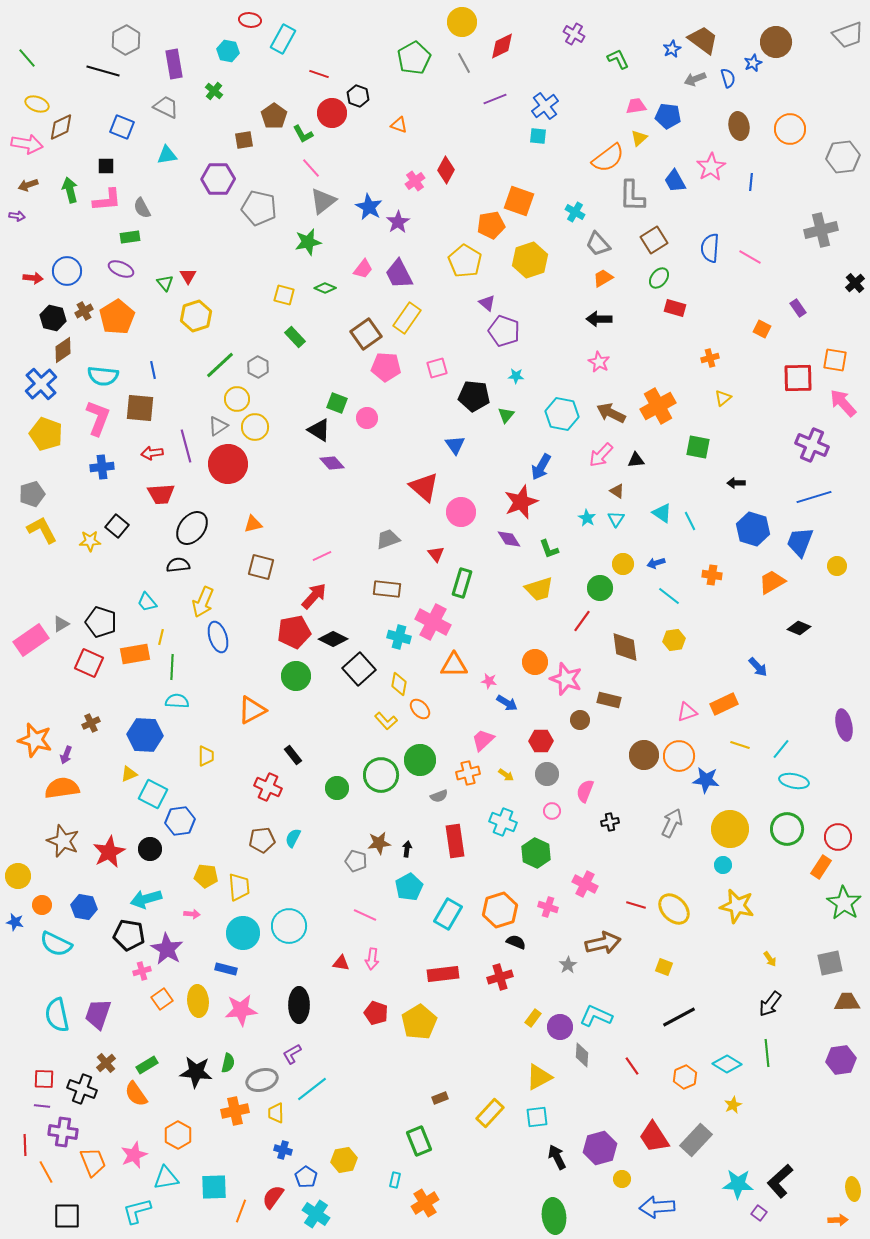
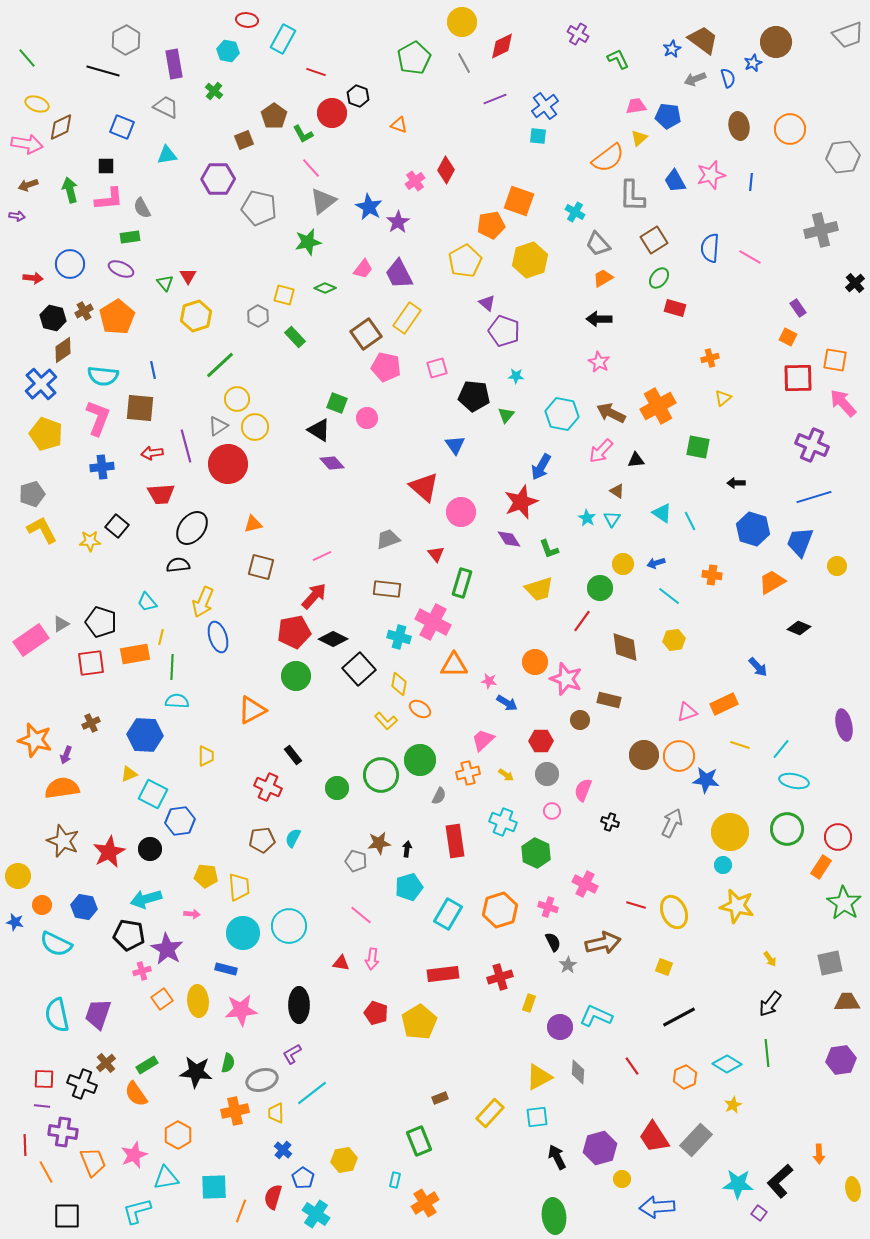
red ellipse at (250, 20): moved 3 px left
purple cross at (574, 34): moved 4 px right
red line at (319, 74): moved 3 px left, 2 px up
brown square at (244, 140): rotated 12 degrees counterclockwise
pink star at (711, 167): moved 8 px down; rotated 16 degrees clockwise
pink L-shape at (107, 200): moved 2 px right, 1 px up
yellow pentagon at (465, 261): rotated 12 degrees clockwise
blue circle at (67, 271): moved 3 px right, 7 px up
orange square at (762, 329): moved 26 px right, 8 px down
gray hexagon at (258, 367): moved 51 px up
pink pentagon at (386, 367): rotated 8 degrees clockwise
pink arrow at (601, 455): moved 4 px up
cyan triangle at (616, 519): moved 4 px left
red square at (89, 663): moved 2 px right; rotated 32 degrees counterclockwise
orange ellipse at (420, 709): rotated 15 degrees counterclockwise
pink semicircle at (585, 791): moved 2 px left, 1 px up
gray semicircle at (439, 796): rotated 42 degrees counterclockwise
black cross at (610, 822): rotated 30 degrees clockwise
yellow circle at (730, 829): moved 3 px down
cyan pentagon at (409, 887): rotated 12 degrees clockwise
yellow ellipse at (674, 909): moved 3 px down; rotated 20 degrees clockwise
pink line at (365, 915): moved 4 px left; rotated 15 degrees clockwise
black semicircle at (516, 942): moved 37 px right; rotated 42 degrees clockwise
yellow rectangle at (533, 1018): moved 4 px left, 15 px up; rotated 18 degrees counterclockwise
gray diamond at (582, 1055): moved 4 px left, 17 px down
black cross at (82, 1089): moved 5 px up
cyan line at (312, 1089): moved 4 px down
blue cross at (283, 1150): rotated 24 degrees clockwise
blue pentagon at (306, 1177): moved 3 px left, 1 px down
red semicircle at (273, 1197): rotated 20 degrees counterclockwise
orange arrow at (838, 1220): moved 19 px left, 66 px up; rotated 90 degrees clockwise
